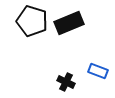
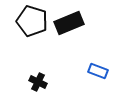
black cross: moved 28 px left
